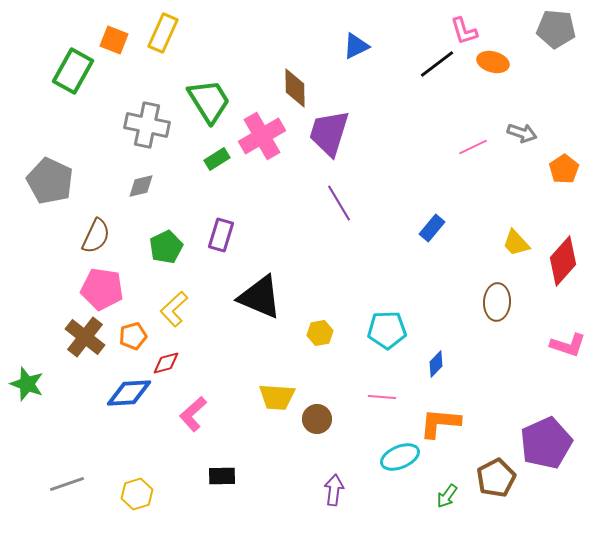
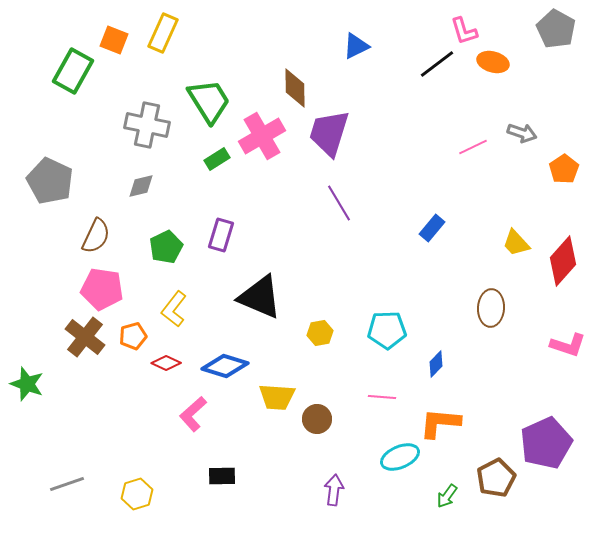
gray pentagon at (556, 29): rotated 24 degrees clockwise
brown ellipse at (497, 302): moved 6 px left, 6 px down
yellow L-shape at (174, 309): rotated 9 degrees counterclockwise
red diamond at (166, 363): rotated 40 degrees clockwise
blue diamond at (129, 393): moved 96 px right, 27 px up; rotated 21 degrees clockwise
